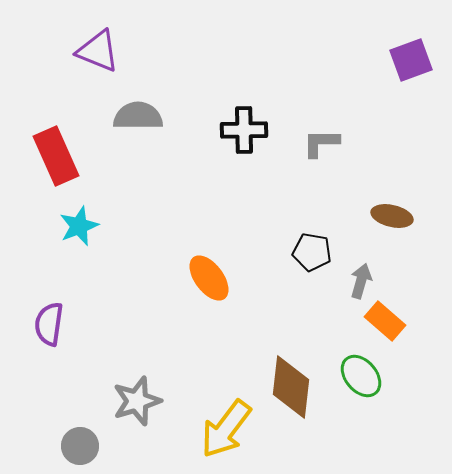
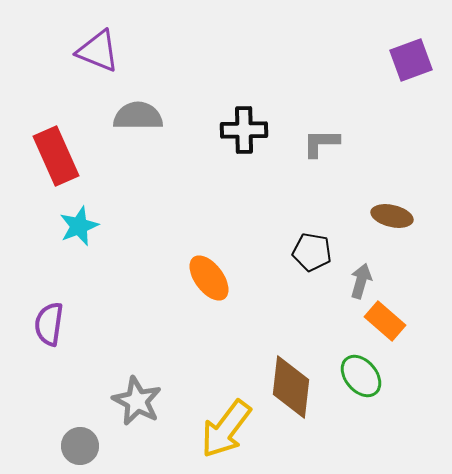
gray star: rotated 27 degrees counterclockwise
